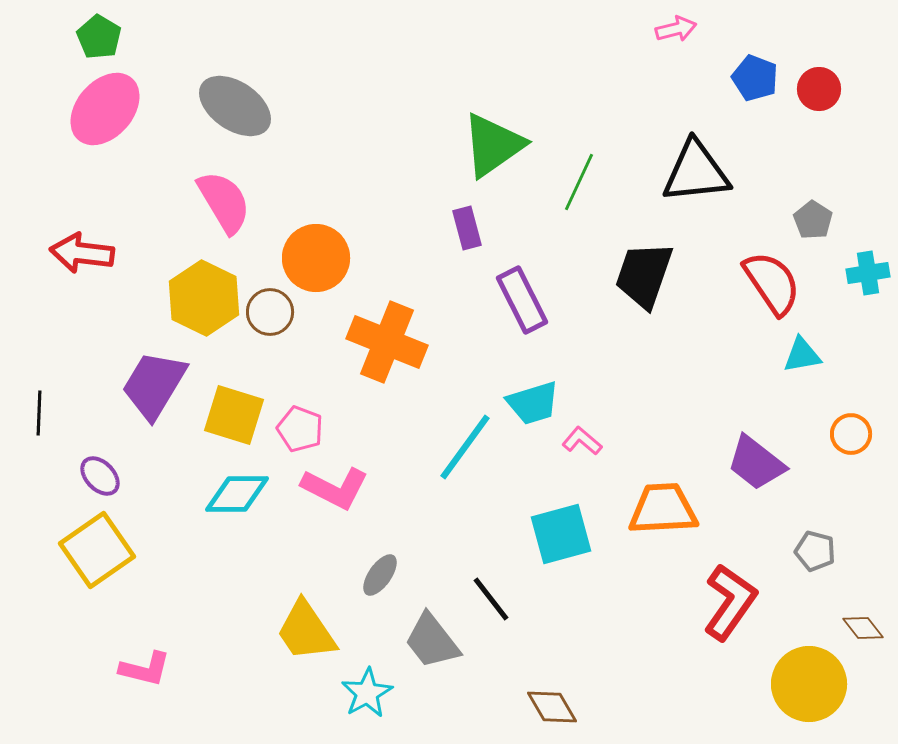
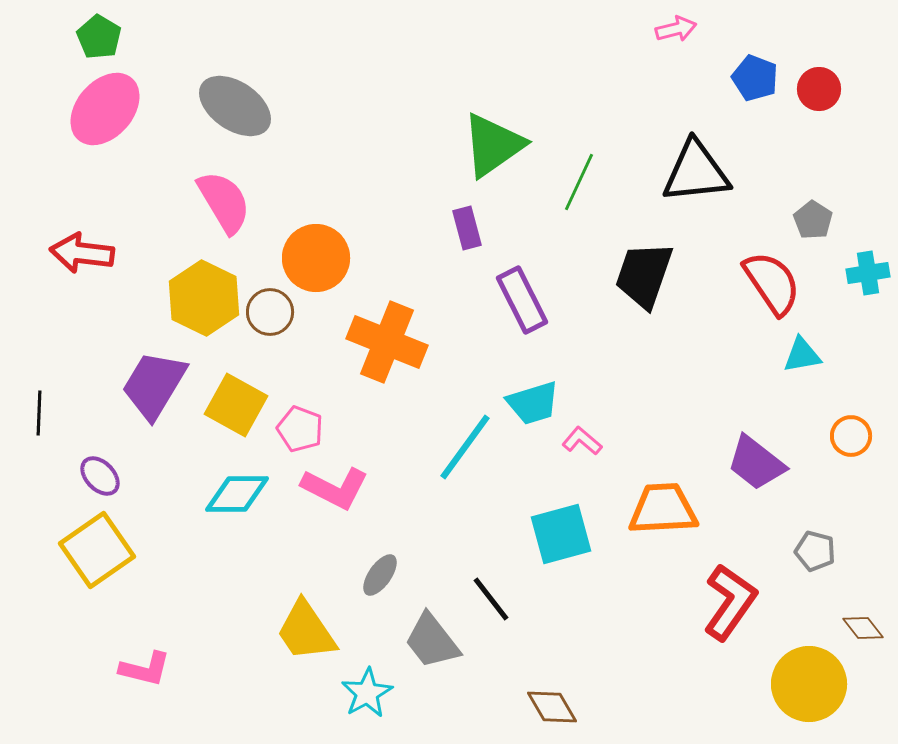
yellow square at (234, 415): moved 2 px right, 10 px up; rotated 12 degrees clockwise
orange circle at (851, 434): moved 2 px down
